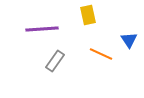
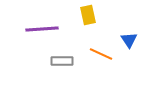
gray rectangle: moved 7 px right; rotated 55 degrees clockwise
